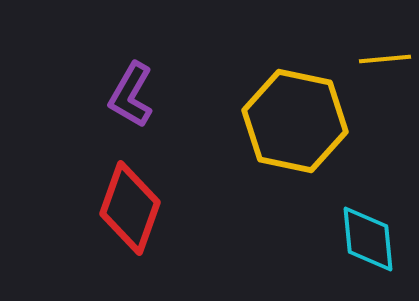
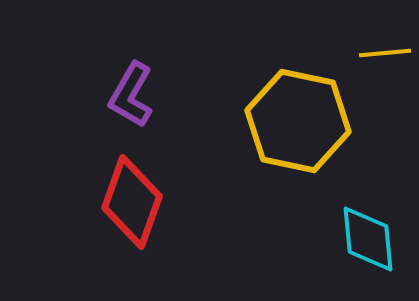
yellow line: moved 6 px up
yellow hexagon: moved 3 px right
red diamond: moved 2 px right, 6 px up
